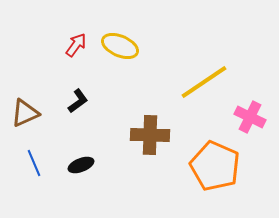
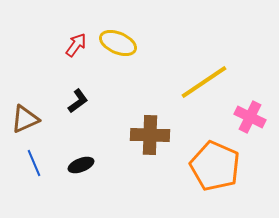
yellow ellipse: moved 2 px left, 3 px up
brown triangle: moved 6 px down
